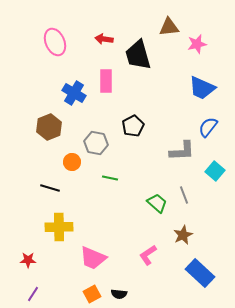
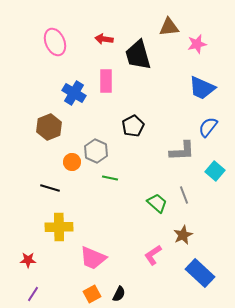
gray hexagon: moved 8 px down; rotated 15 degrees clockwise
pink L-shape: moved 5 px right
black semicircle: rotated 70 degrees counterclockwise
